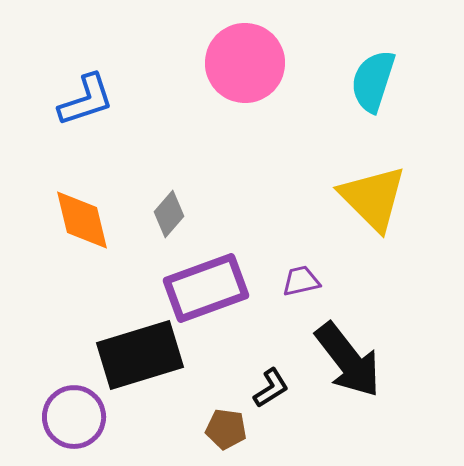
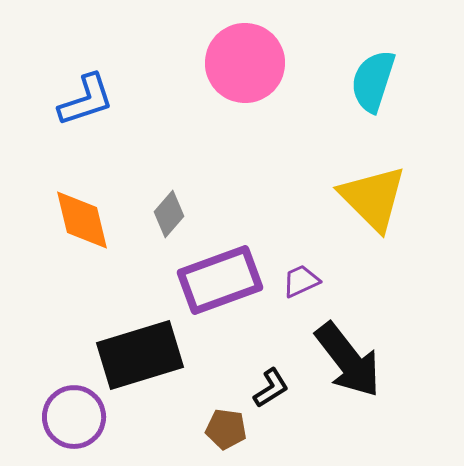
purple trapezoid: rotated 12 degrees counterclockwise
purple rectangle: moved 14 px right, 8 px up
